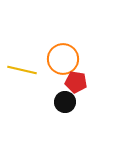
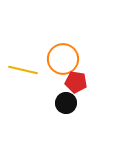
yellow line: moved 1 px right
black circle: moved 1 px right, 1 px down
